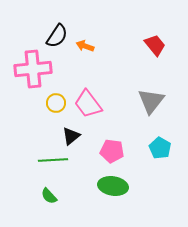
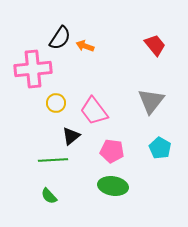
black semicircle: moved 3 px right, 2 px down
pink trapezoid: moved 6 px right, 7 px down
